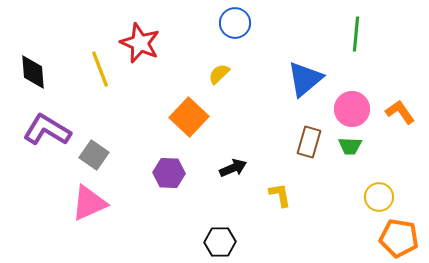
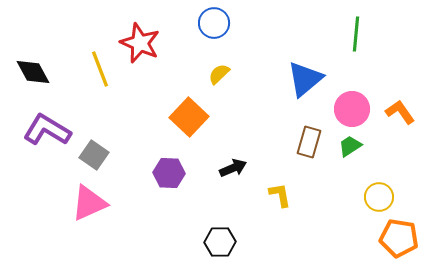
blue circle: moved 21 px left
black diamond: rotated 24 degrees counterclockwise
green trapezoid: rotated 145 degrees clockwise
